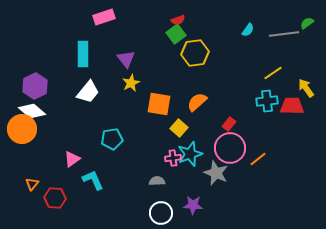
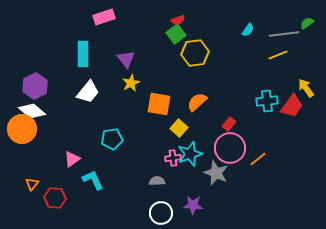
yellow line: moved 5 px right, 18 px up; rotated 12 degrees clockwise
red trapezoid: rotated 125 degrees clockwise
